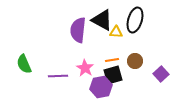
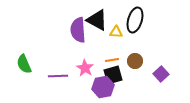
black triangle: moved 5 px left
purple semicircle: rotated 10 degrees counterclockwise
purple hexagon: moved 2 px right
